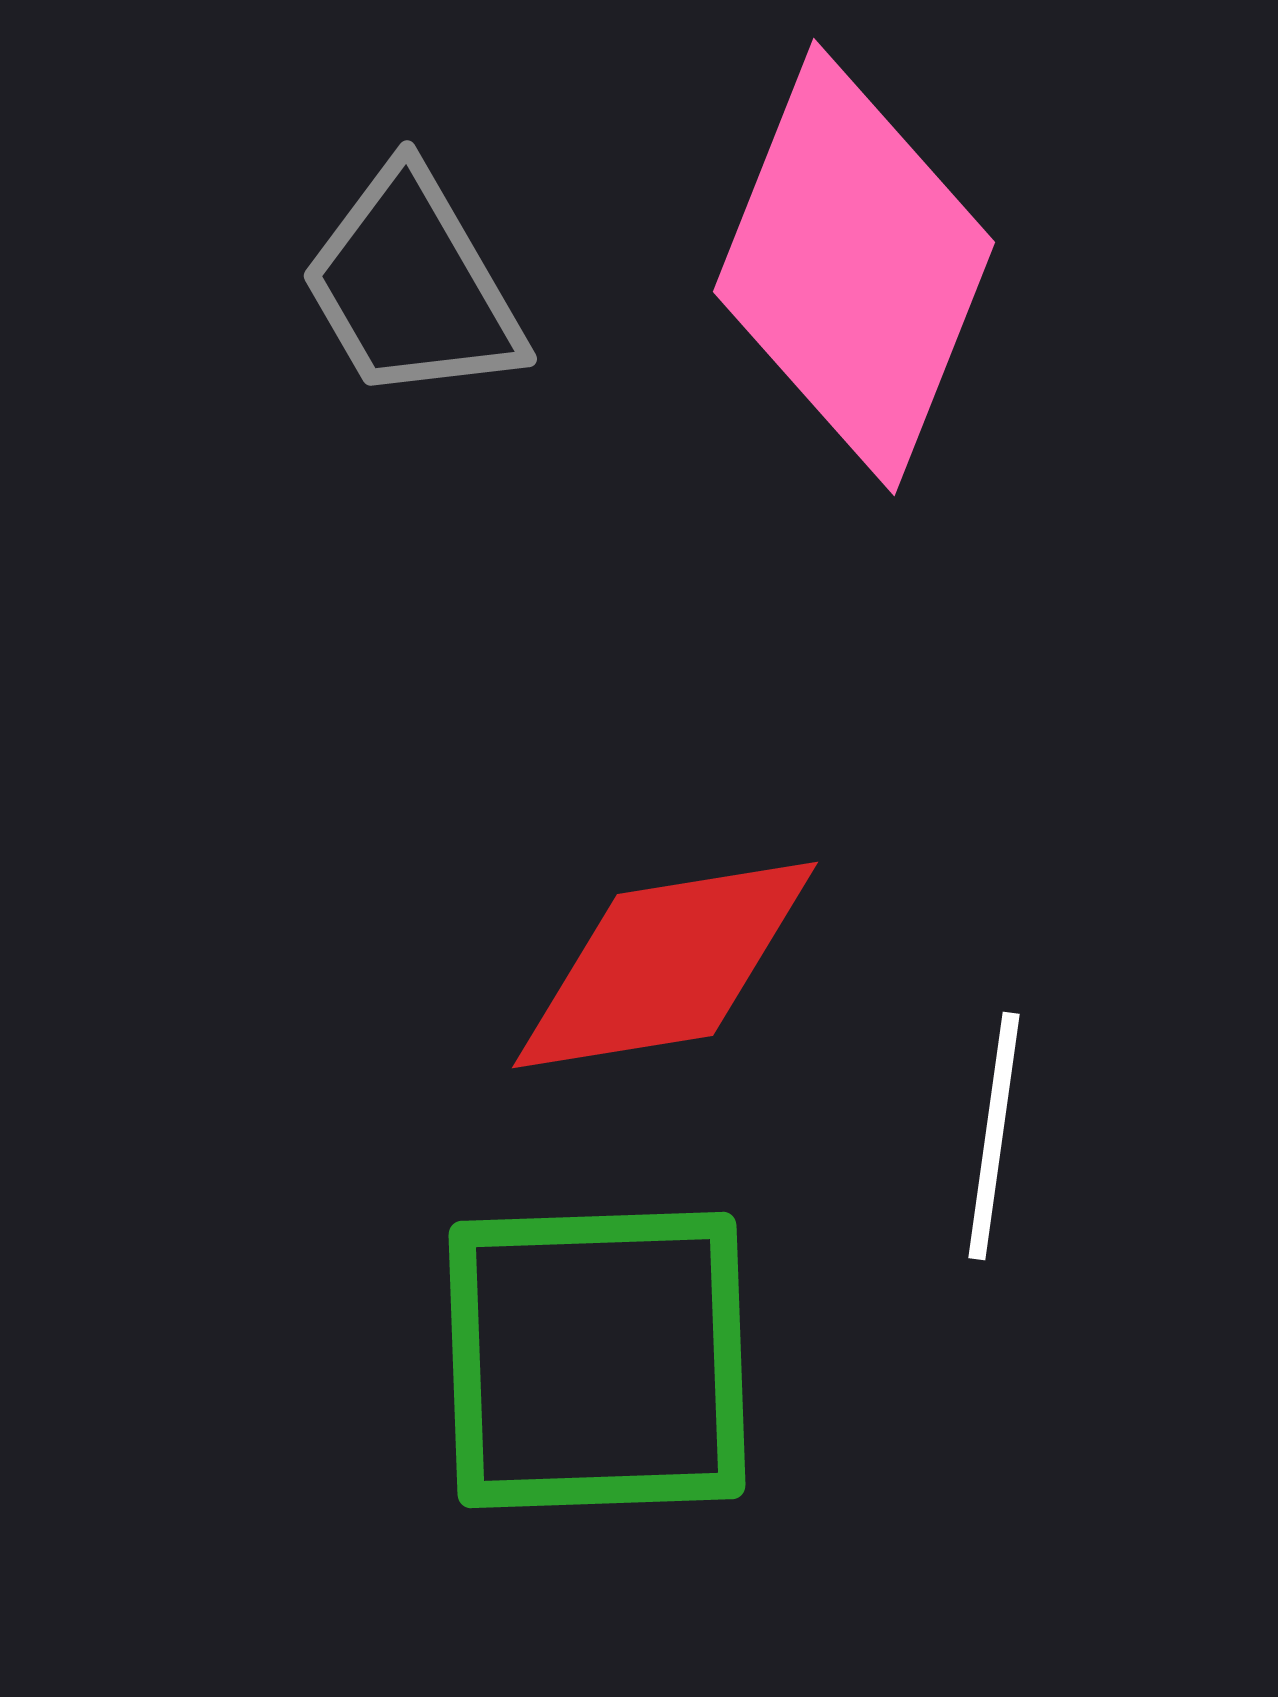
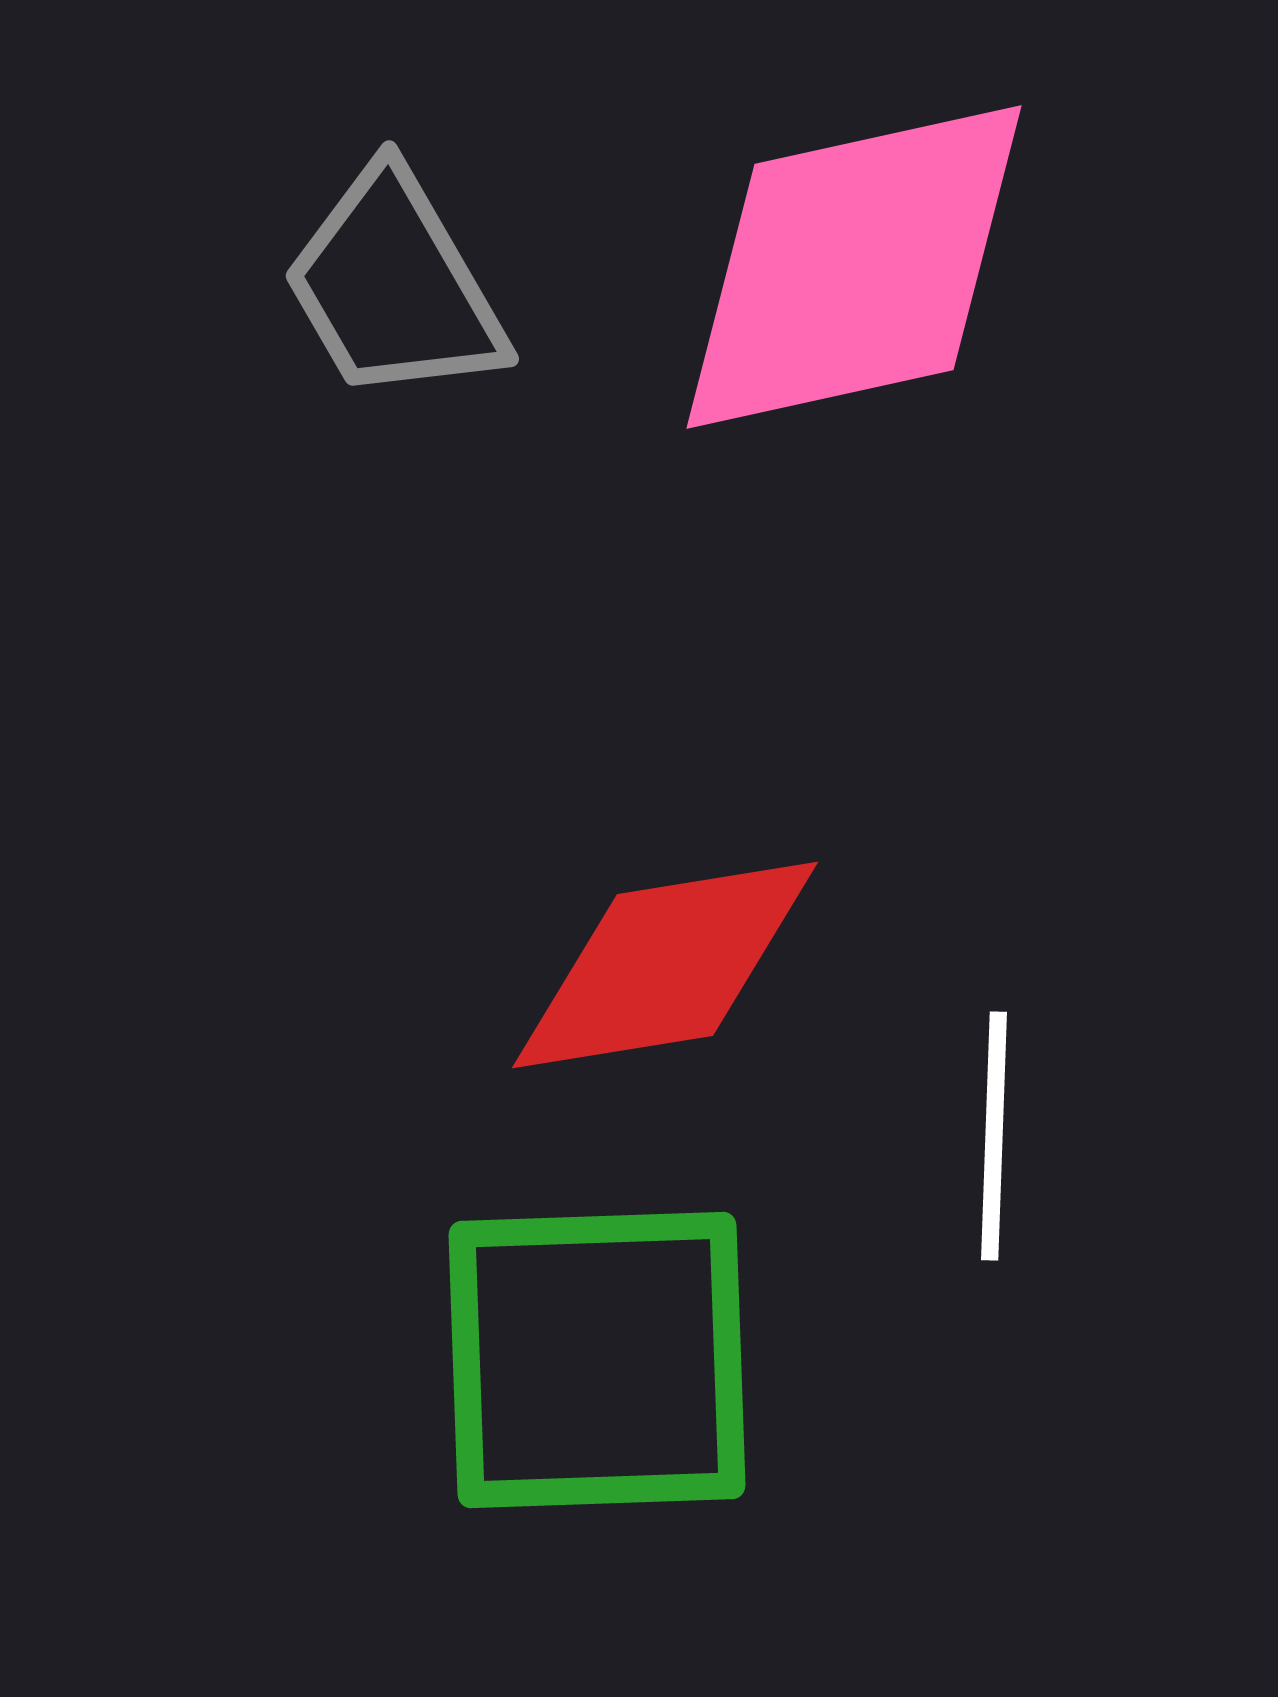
pink diamond: rotated 56 degrees clockwise
gray trapezoid: moved 18 px left
white line: rotated 6 degrees counterclockwise
